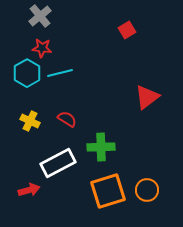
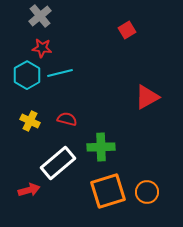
cyan hexagon: moved 2 px down
red triangle: rotated 8 degrees clockwise
red semicircle: rotated 18 degrees counterclockwise
white rectangle: rotated 12 degrees counterclockwise
orange circle: moved 2 px down
